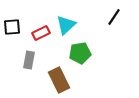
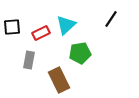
black line: moved 3 px left, 2 px down
